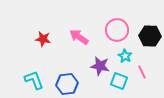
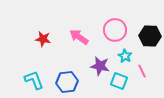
pink circle: moved 2 px left
pink line: moved 1 px up
blue hexagon: moved 2 px up
